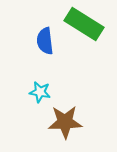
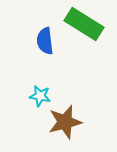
cyan star: moved 4 px down
brown star: rotated 12 degrees counterclockwise
